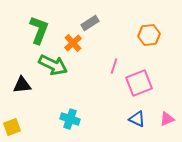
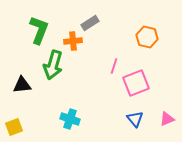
orange hexagon: moved 2 px left, 2 px down; rotated 20 degrees clockwise
orange cross: moved 2 px up; rotated 36 degrees clockwise
green arrow: rotated 80 degrees clockwise
pink square: moved 3 px left
blue triangle: moved 2 px left; rotated 24 degrees clockwise
yellow square: moved 2 px right
